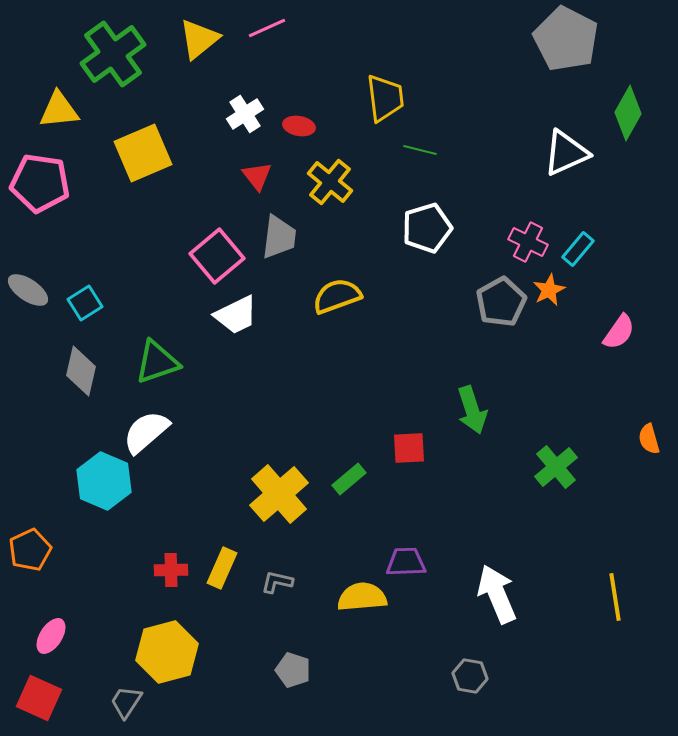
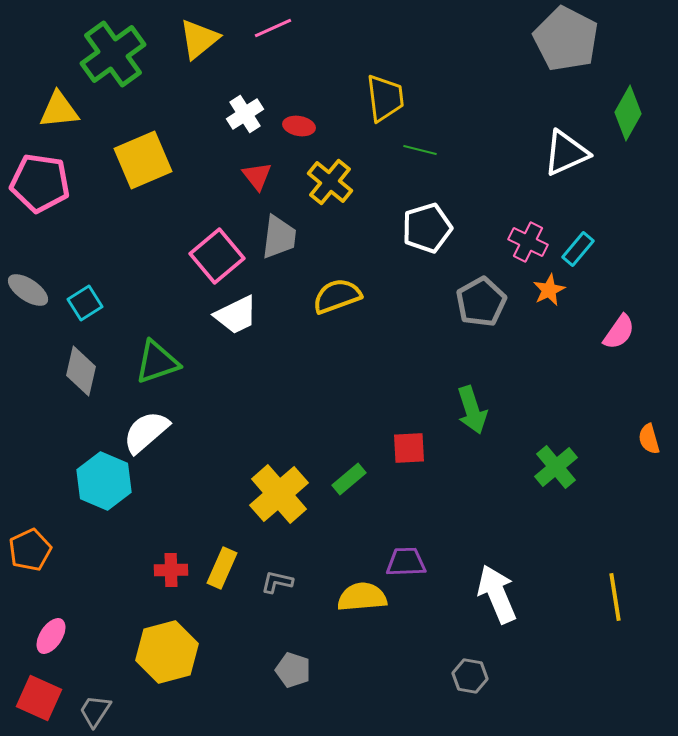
pink line at (267, 28): moved 6 px right
yellow square at (143, 153): moved 7 px down
gray pentagon at (501, 302): moved 20 px left
gray trapezoid at (126, 702): moved 31 px left, 9 px down
